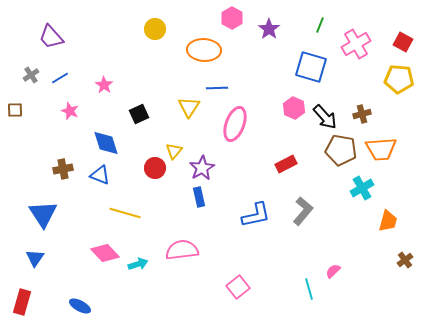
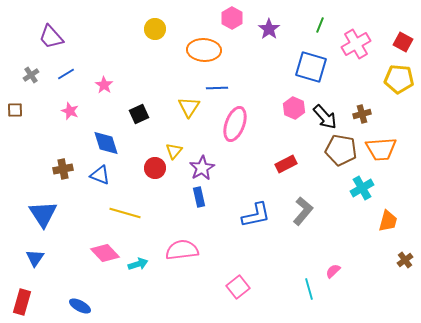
blue line at (60, 78): moved 6 px right, 4 px up
